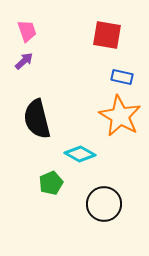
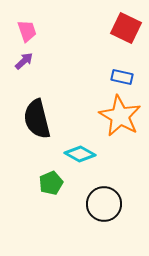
red square: moved 19 px right, 7 px up; rotated 16 degrees clockwise
